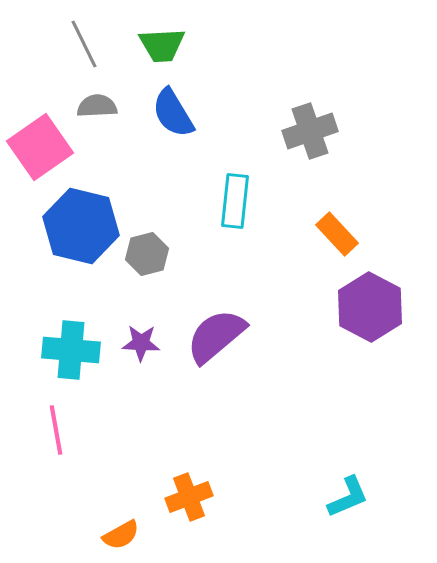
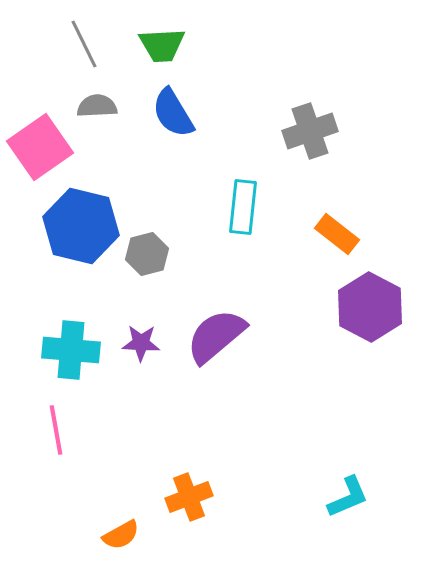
cyan rectangle: moved 8 px right, 6 px down
orange rectangle: rotated 9 degrees counterclockwise
